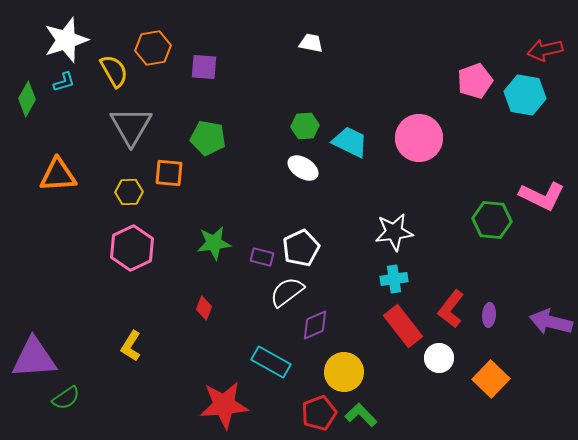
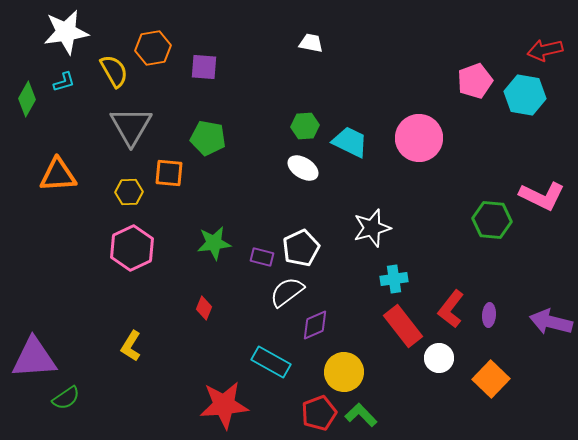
white star at (66, 40): moved 8 px up; rotated 9 degrees clockwise
white star at (394, 232): moved 22 px left, 4 px up; rotated 9 degrees counterclockwise
